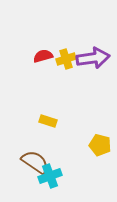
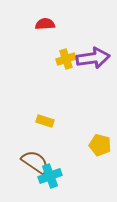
red semicircle: moved 2 px right, 32 px up; rotated 12 degrees clockwise
yellow rectangle: moved 3 px left
